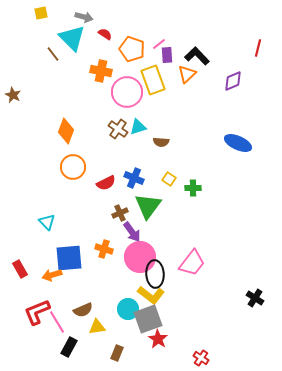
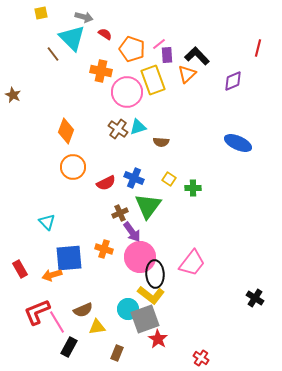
gray square at (148, 319): moved 3 px left
